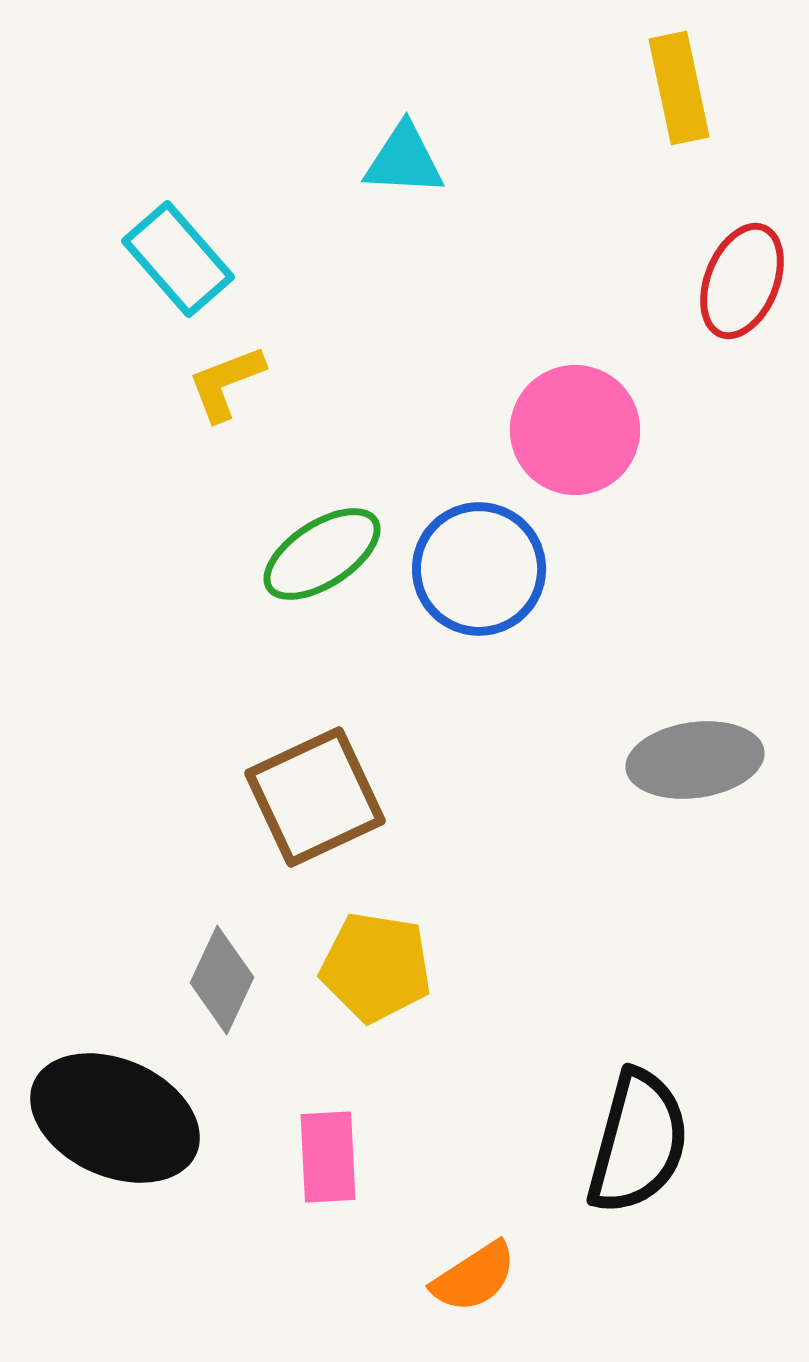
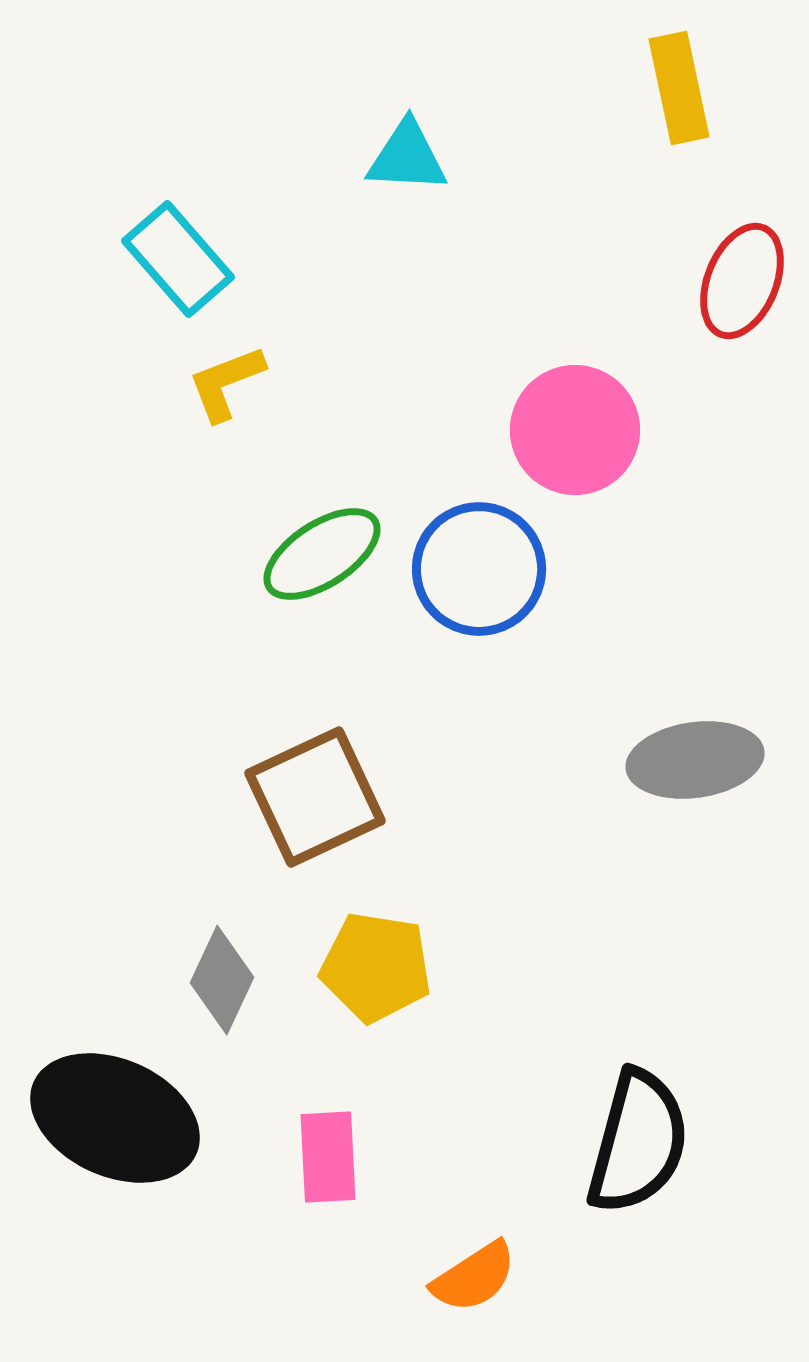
cyan triangle: moved 3 px right, 3 px up
